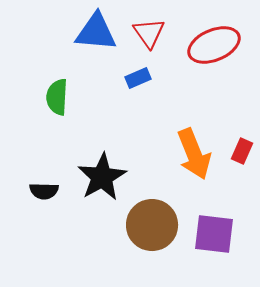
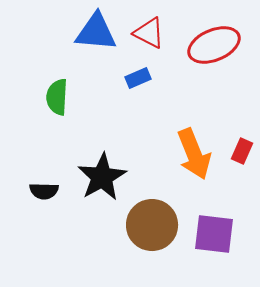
red triangle: rotated 28 degrees counterclockwise
